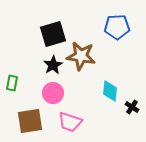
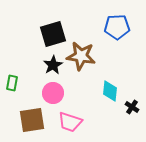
brown square: moved 2 px right, 1 px up
